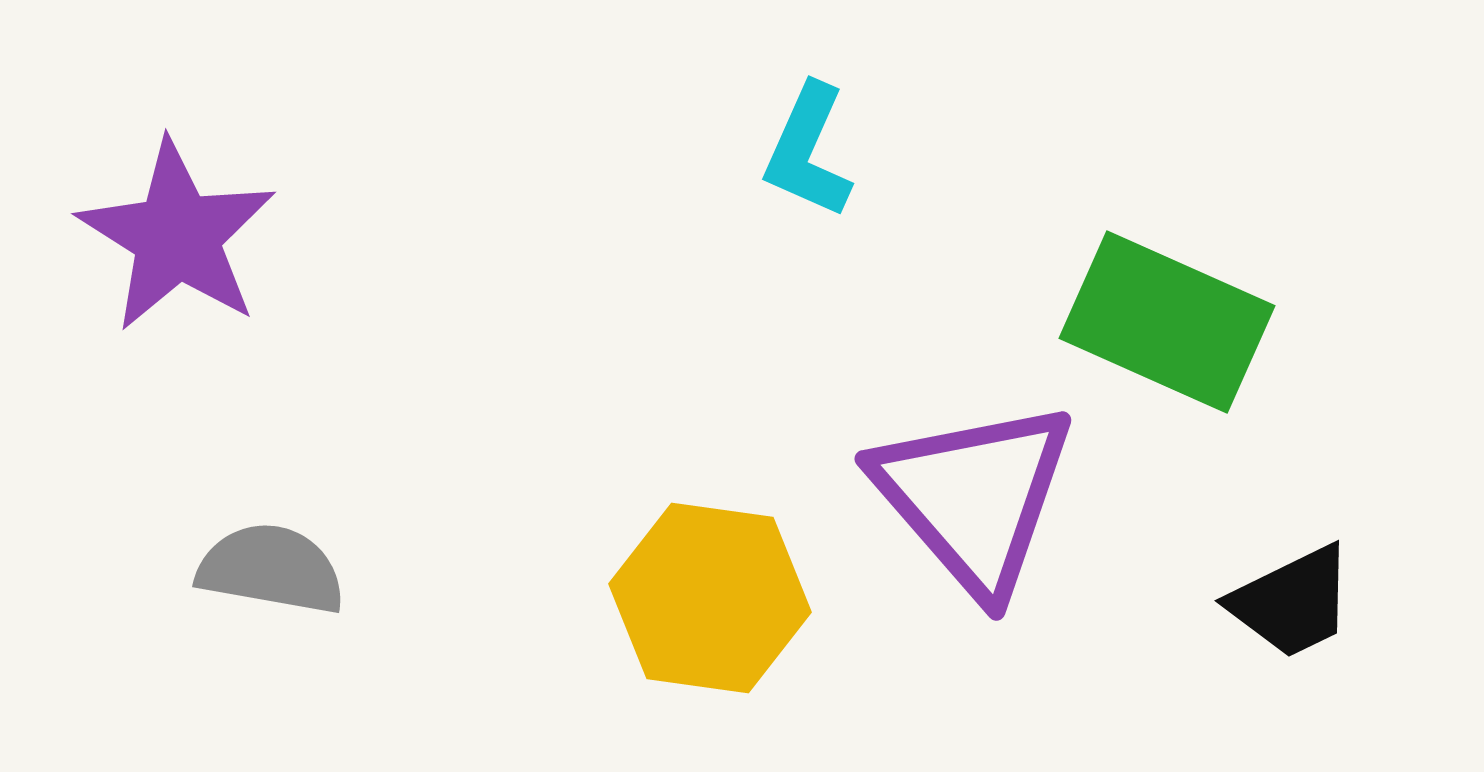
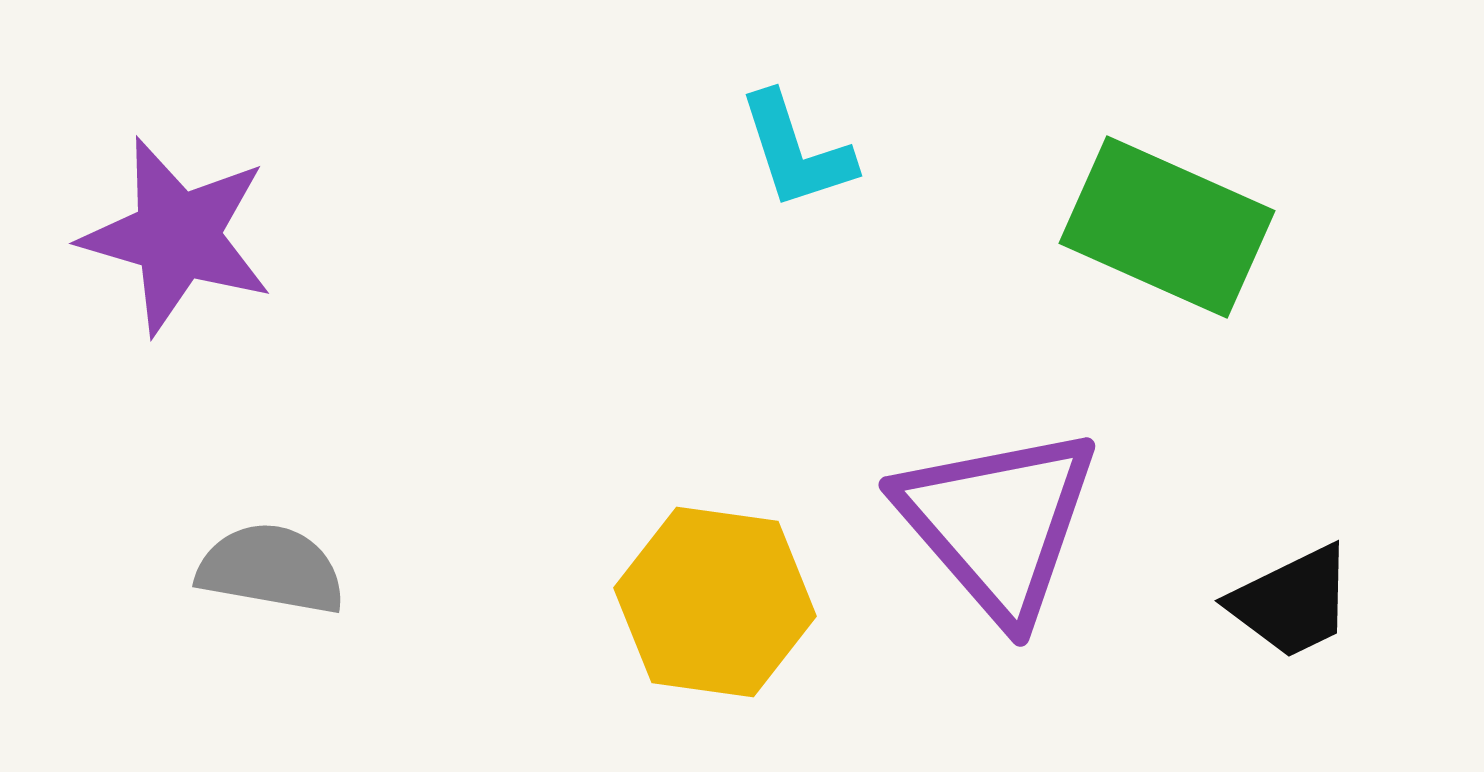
cyan L-shape: moved 12 px left; rotated 42 degrees counterclockwise
purple star: rotated 16 degrees counterclockwise
green rectangle: moved 95 px up
purple triangle: moved 24 px right, 26 px down
yellow hexagon: moved 5 px right, 4 px down
